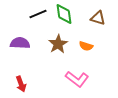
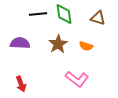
black line: rotated 18 degrees clockwise
